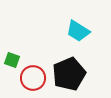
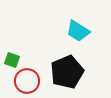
black pentagon: moved 2 px left, 2 px up
red circle: moved 6 px left, 3 px down
